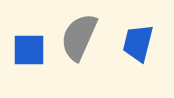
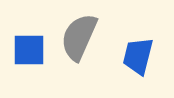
blue trapezoid: moved 13 px down
